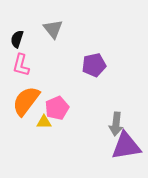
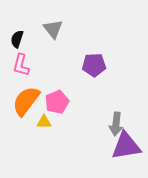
purple pentagon: rotated 10 degrees clockwise
pink pentagon: moved 6 px up
